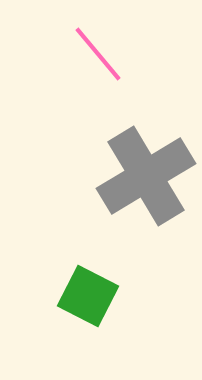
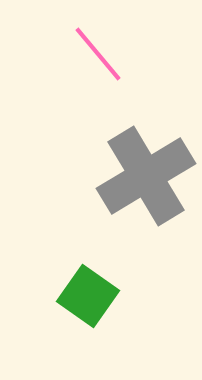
green square: rotated 8 degrees clockwise
